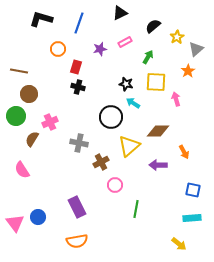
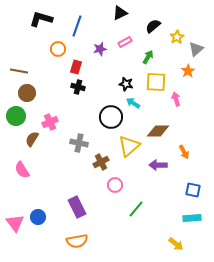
blue line: moved 2 px left, 3 px down
brown circle: moved 2 px left, 1 px up
green line: rotated 30 degrees clockwise
yellow arrow: moved 3 px left
